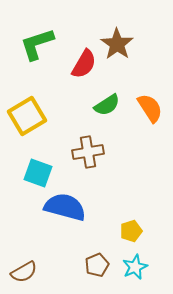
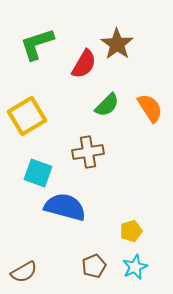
green semicircle: rotated 12 degrees counterclockwise
brown pentagon: moved 3 px left, 1 px down
